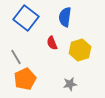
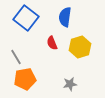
yellow hexagon: moved 3 px up
orange pentagon: rotated 15 degrees clockwise
